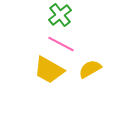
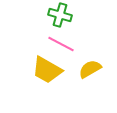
green cross: rotated 35 degrees counterclockwise
yellow trapezoid: moved 2 px left
